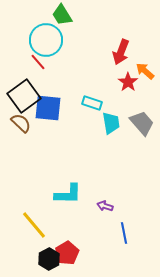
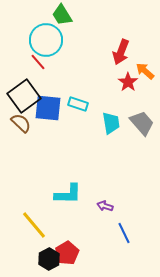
cyan rectangle: moved 14 px left, 1 px down
blue line: rotated 15 degrees counterclockwise
